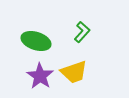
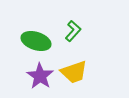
green L-shape: moved 9 px left, 1 px up
